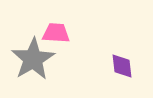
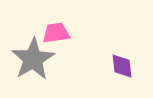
pink trapezoid: rotated 12 degrees counterclockwise
